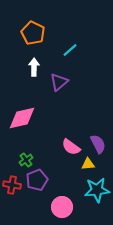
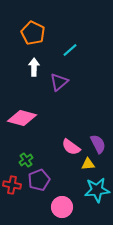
pink diamond: rotated 28 degrees clockwise
purple pentagon: moved 2 px right
